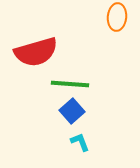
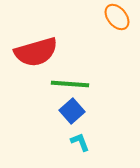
orange ellipse: rotated 44 degrees counterclockwise
